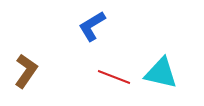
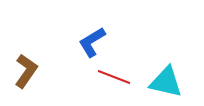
blue L-shape: moved 16 px down
cyan triangle: moved 5 px right, 9 px down
